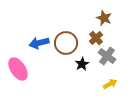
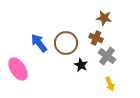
brown star: rotated 14 degrees counterclockwise
brown cross: rotated 24 degrees counterclockwise
blue arrow: rotated 66 degrees clockwise
black star: moved 1 px left, 1 px down; rotated 16 degrees counterclockwise
yellow arrow: rotated 96 degrees clockwise
